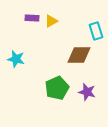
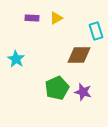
yellow triangle: moved 5 px right, 3 px up
cyan star: rotated 18 degrees clockwise
purple star: moved 4 px left
